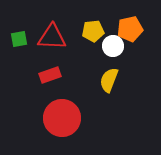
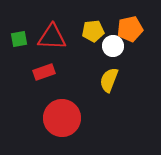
red rectangle: moved 6 px left, 3 px up
